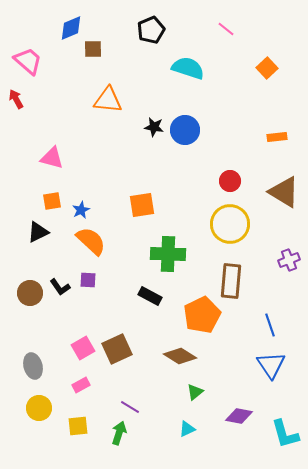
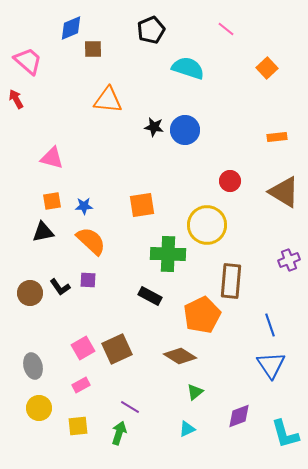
blue star at (81, 210): moved 3 px right, 4 px up; rotated 24 degrees clockwise
yellow circle at (230, 224): moved 23 px left, 1 px down
black triangle at (38, 232): moved 5 px right; rotated 15 degrees clockwise
purple diamond at (239, 416): rotated 32 degrees counterclockwise
